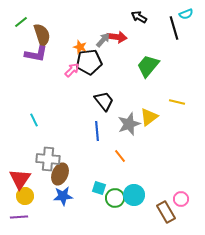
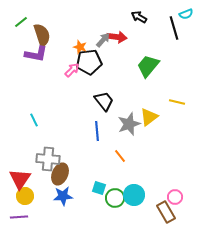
pink circle: moved 6 px left, 2 px up
